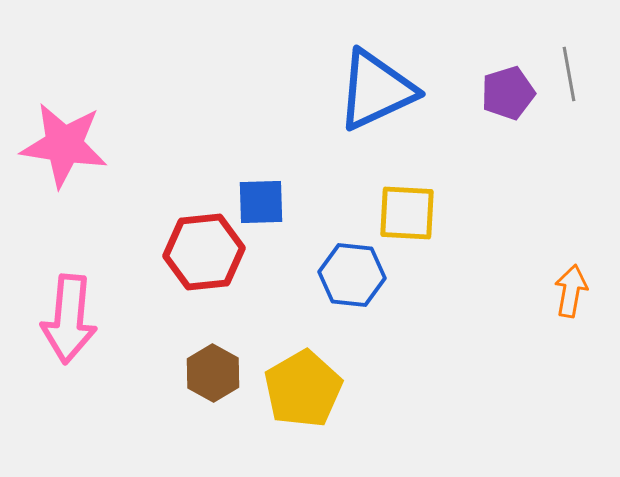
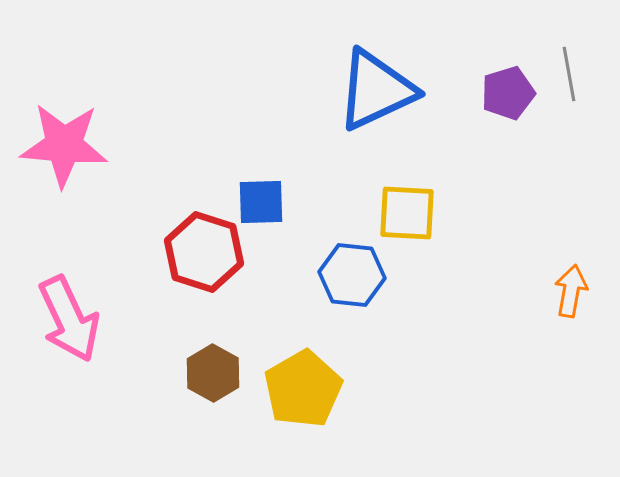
pink star: rotated 4 degrees counterclockwise
red hexagon: rotated 24 degrees clockwise
pink arrow: rotated 30 degrees counterclockwise
